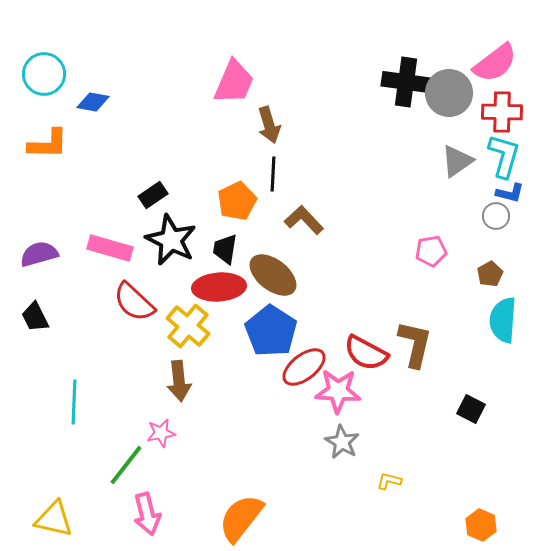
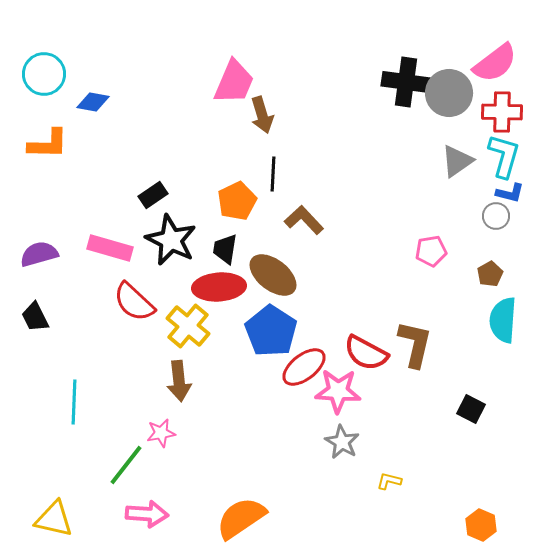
brown arrow at (269, 125): moved 7 px left, 10 px up
pink arrow at (147, 514): rotated 72 degrees counterclockwise
orange semicircle at (241, 518): rotated 18 degrees clockwise
